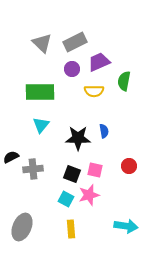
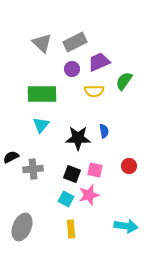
green semicircle: rotated 24 degrees clockwise
green rectangle: moved 2 px right, 2 px down
